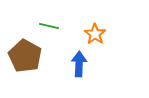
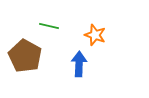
orange star: moved 1 px down; rotated 15 degrees counterclockwise
